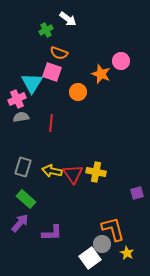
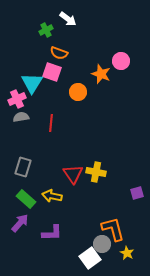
yellow arrow: moved 25 px down
